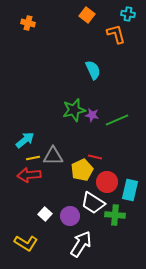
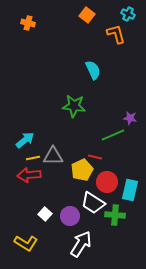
cyan cross: rotated 16 degrees clockwise
green star: moved 4 px up; rotated 20 degrees clockwise
purple star: moved 38 px right, 3 px down
green line: moved 4 px left, 15 px down
